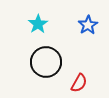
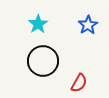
black circle: moved 3 px left, 1 px up
